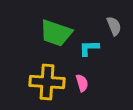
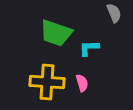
gray semicircle: moved 13 px up
